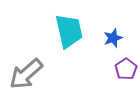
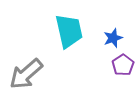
purple pentagon: moved 3 px left, 4 px up
